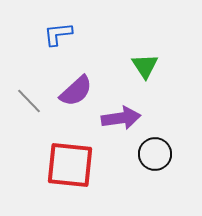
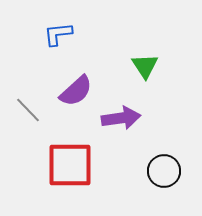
gray line: moved 1 px left, 9 px down
black circle: moved 9 px right, 17 px down
red square: rotated 6 degrees counterclockwise
